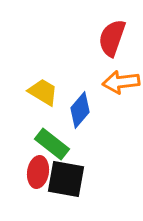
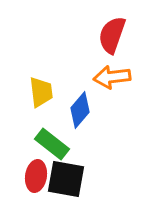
red semicircle: moved 3 px up
orange arrow: moved 9 px left, 5 px up
yellow trapezoid: moved 2 px left; rotated 52 degrees clockwise
red ellipse: moved 2 px left, 4 px down
